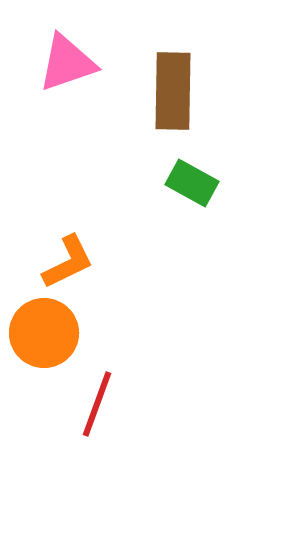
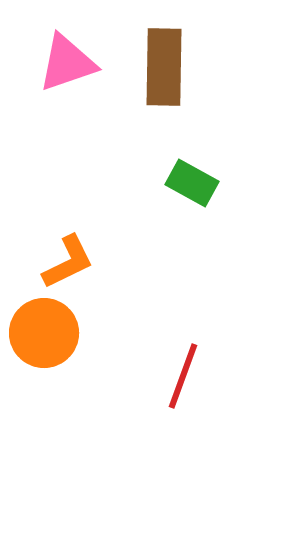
brown rectangle: moved 9 px left, 24 px up
red line: moved 86 px right, 28 px up
